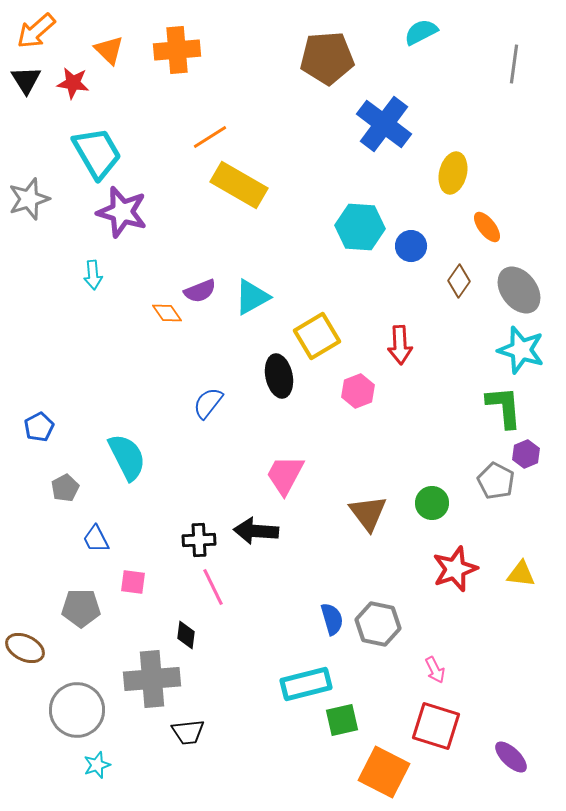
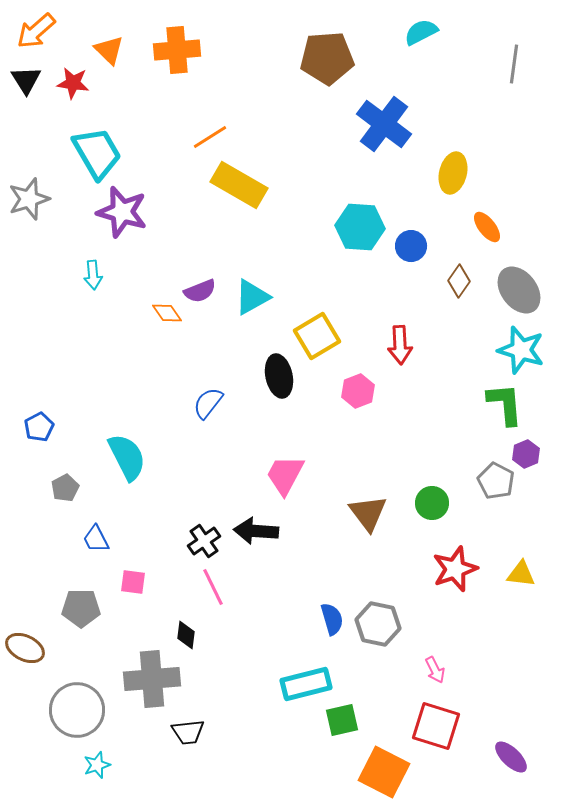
green L-shape at (504, 407): moved 1 px right, 3 px up
black cross at (199, 540): moved 5 px right, 1 px down; rotated 32 degrees counterclockwise
